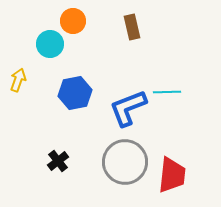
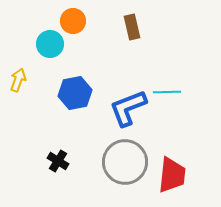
black cross: rotated 20 degrees counterclockwise
